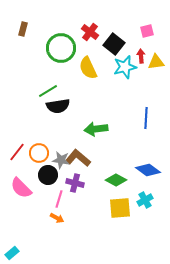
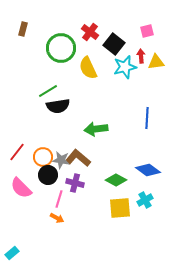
blue line: moved 1 px right
orange circle: moved 4 px right, 4 px down
